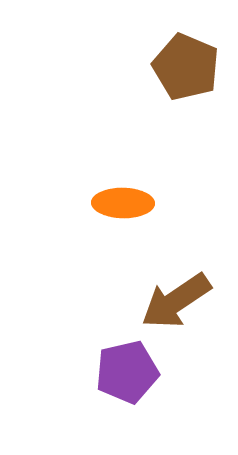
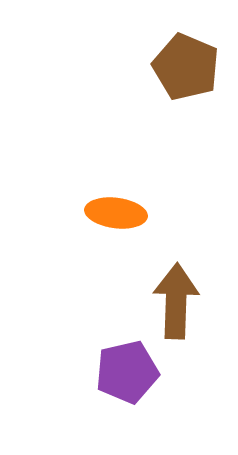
orange ellipse: moved 7 px left, 10 px down; rotated 6 degrees clockwise
brown arrow: rotated 126 degrees clockwise
